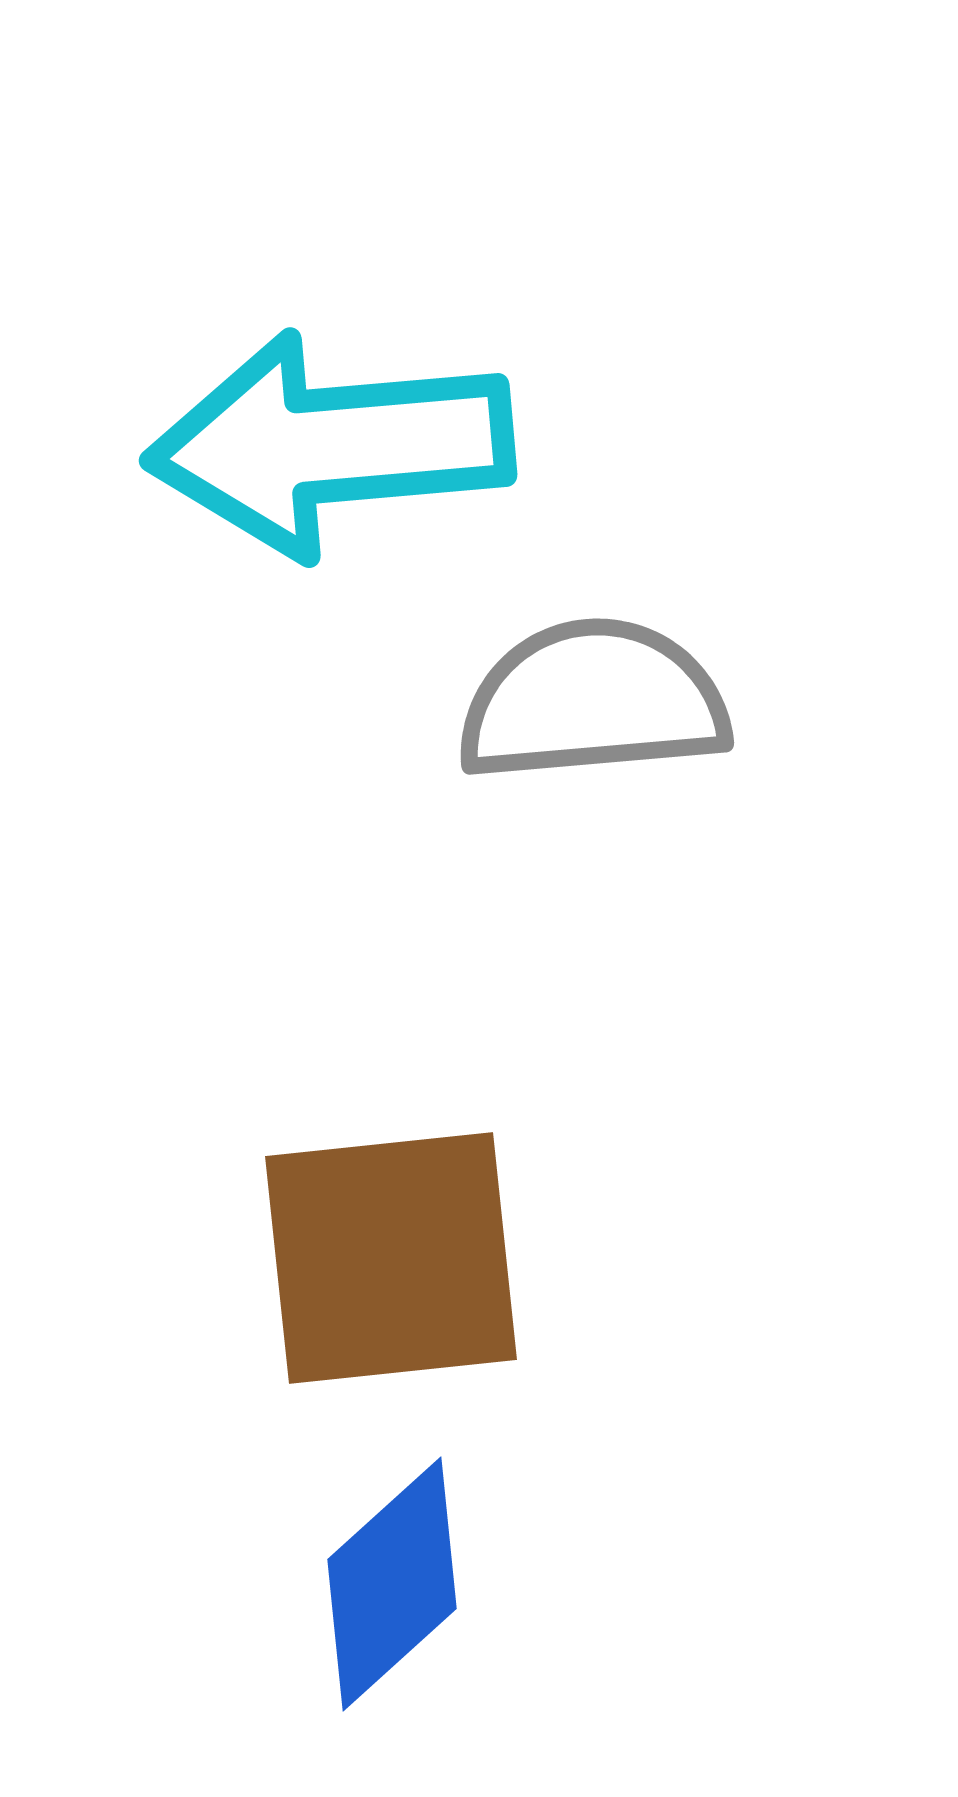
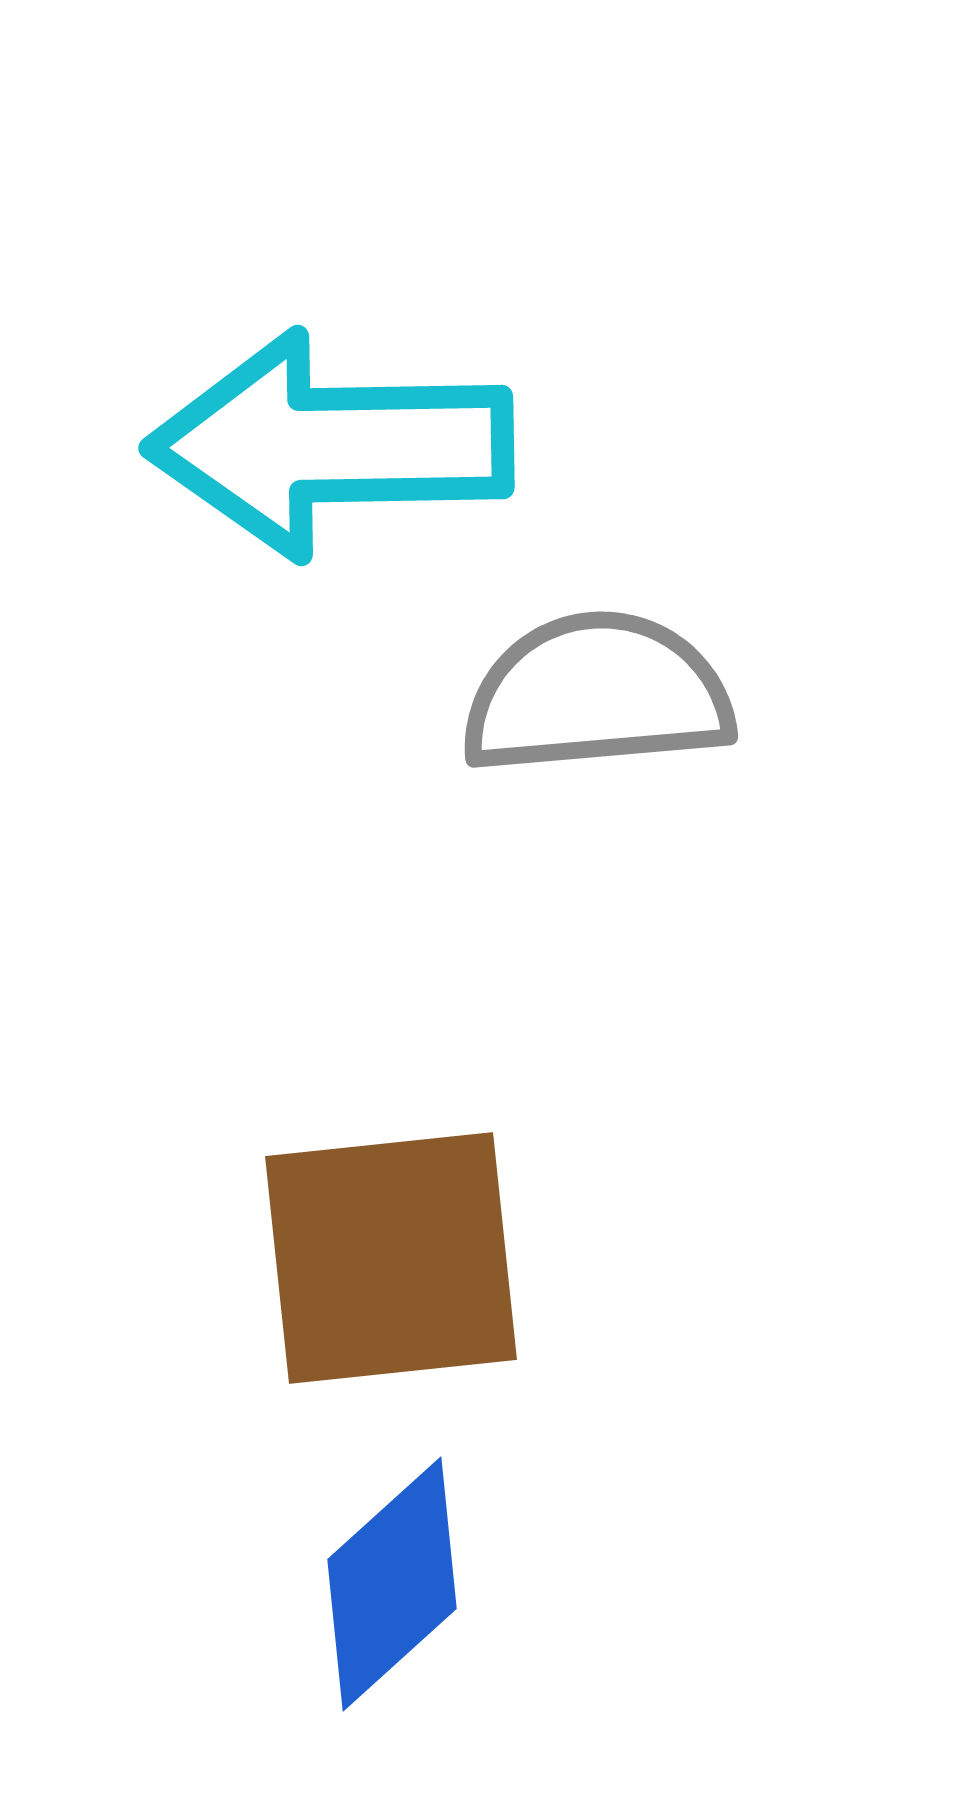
cyan arrow: rotated 4 degrees clockwise
gray semicircle: moved 4 px right, 7 px up
